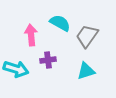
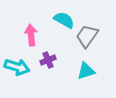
cyan semicircle: moved 4 px right, 3 px up
purple cross: rotated 14 degrees counterclockwise
cyan arrow: moved 1 px right, 2 px up
